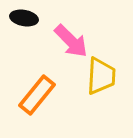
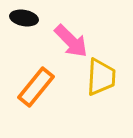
yellow trapezoid: moved 1 px down
orange rectangle: moved 1 px left, 8 px up
